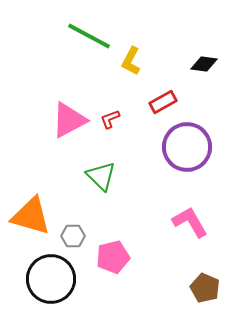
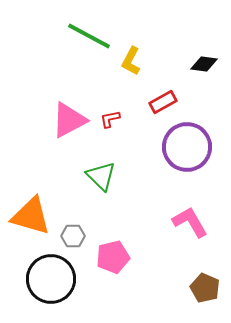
red L-shape: rotated 10 degrees clockwise
